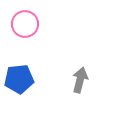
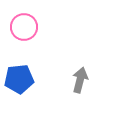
pink circle: moved 1 px left, 3 px down
